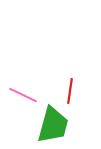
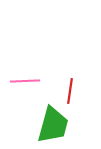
pink line: moved 2 px right, 14 px up; rotated 28 degrees counterclockwise
